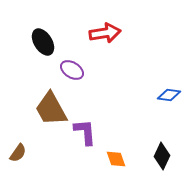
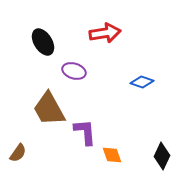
purple ellipse: moved 2 px right, 1 px down; rotated 15 degrees counterclockwise
blue diamond: moved 27 px left, 13 px up; rotated 10 degrees clockwise
brown trapezoid: moved 2 px left
orange diamond: moved 4 px left, 4 px up
